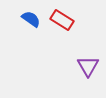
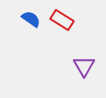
purple triangle: moved 4 px left
